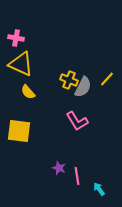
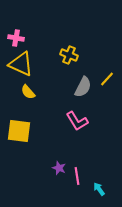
yellow cross: moved 25 px up
